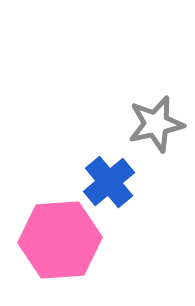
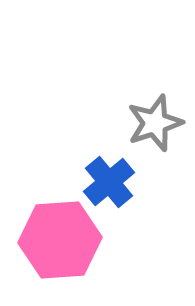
gray star: moved 1 px left, 1 px up; rotated 6 degrees counterclockwise
